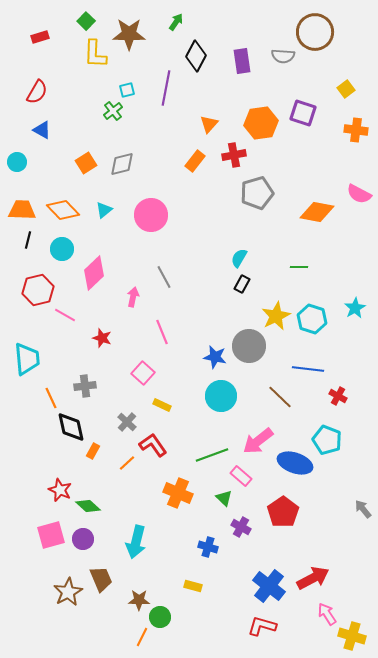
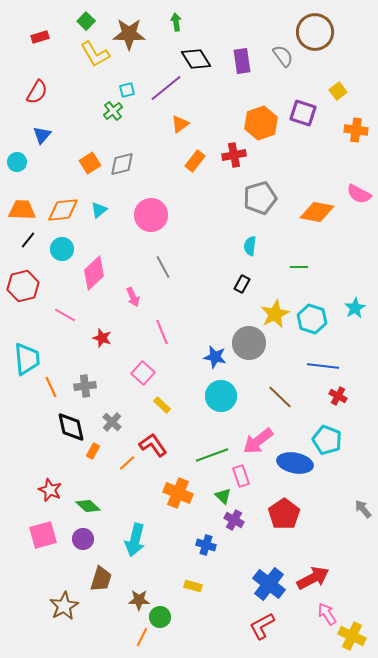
green arrow at (176, 22): rotated 42 degrees counterclockwise
yellow L-shape at (95, 54): rotated 32 degrees counterclockwise
black diamond at (196, 56): moved 3 px down; rotated 60 degrees counterclockwise
gray semicircle at (283, 56): rotated 130 degrees counterclockwise
purple line at (166, 88): rotated 40 degrees clockwise
yellow square at (346, 89): moved 8 px left, 2 px down
orange hexagon at (261, 123): rotated 12 degrees counterclockwise
orange triangle at (209, 124): moved 29 px left; rotated 12 degrees clockwise
blue triangle at (42, 130): moved 5 px down; rotated 42 degrees clockwise
orange square at (86, 163): moved 4 px right
gray pentagon at (257, 193): moved 3 px right, 5 px down
orange diamond at (63, 210): rotated 52 degrees counterclockwise
cyan triangle at (104, 210): moved 5 px left
black line at (28, 240): rotated 24 degrees clockwise
cyan semicircle at (239, 258): moved 11 px right, 12 px up; rotated 24 degrees counterclockwise
gray line at (164, 277): moved 1 px left, 10 px up
red hexagon at (38, 290): moved 15 px left, 4 px up
pink arrow at (133, 297): rotated 144 degrees clockwise
yellow star at (276, 316): moved 1 px left, 2 px up
gray circle at (249, 346): moved 3 px up
blue line at (308, 369): moved 15 px right, 3 px up
orange line at (51, 398): moved 11 px up
yellow rectangle at (162, 405): rotated 18 degrees clockwise
gray cross at (127, 422): moved 15 px left
blue ellipse at (295, 463): rotated 8 degrees counterclockwise
pink rectangle at (241, 476): rotated 30 degrees clockwise
red star at (60, 490): moved 10 px left
green triangle at (224, 498): moved 1 px left, 2 px up
red pentagon at (283, 512): moved 1 px right, 2 px down
purple cross at (241, 527): moved 7 px left, 7 px up
pink square at (51, 535): moved 8 px left
cyan arrow at (136, 542): moved 1 px left, 2 px up
blue cross at (208, 547): moved 2 px left, 2 px up
brown trapezoid at (101, 579): rotated 40 degrees clockwise
blue cross at (269, 586): moved 2 px up
brown star at (68, 592): moved 4 px left, 14 px down
red L-shape at (262, 626): rotated 44 degrees counterclockwise
yellow cross at (352, 636): rotated 8 degrees clockwise
